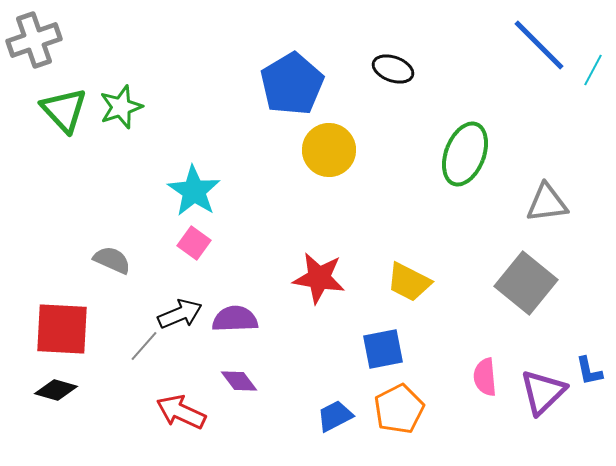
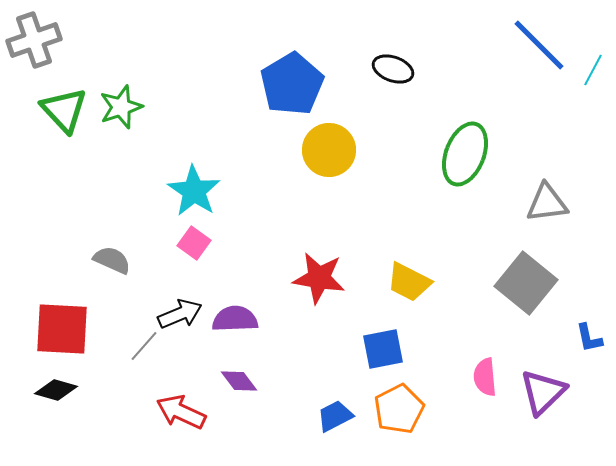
blue L-shape: moved 33 px up
